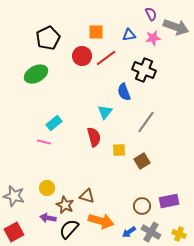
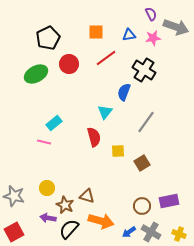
red circle: moved 13 px left, 8 px down
black cross: rotated 10 degrees clockwise
blue semicircle: rotated 42 degrees clockwise
yellow square: moved 1 px left, 1 px down
brown square: moved 2 px down
